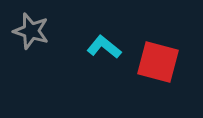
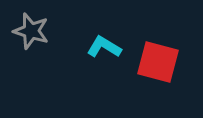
cyan L-shape: rotated 8 degrees counterclockwise
